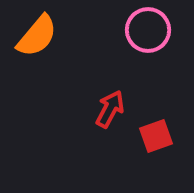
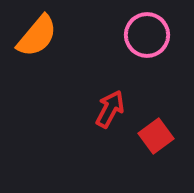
pink circle: moved 1 px left, 5 px down
red square: rotated 16 degrees counterclockwise
